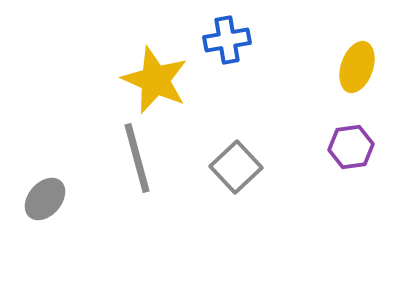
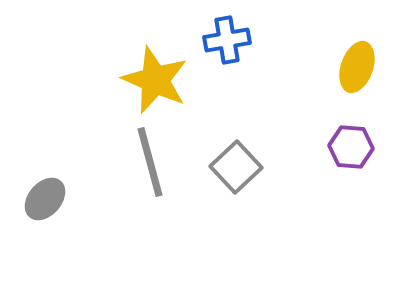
purple hexagon: rotated 12 degrees clockwise
gray line: moved 13 px right, 4 px down
